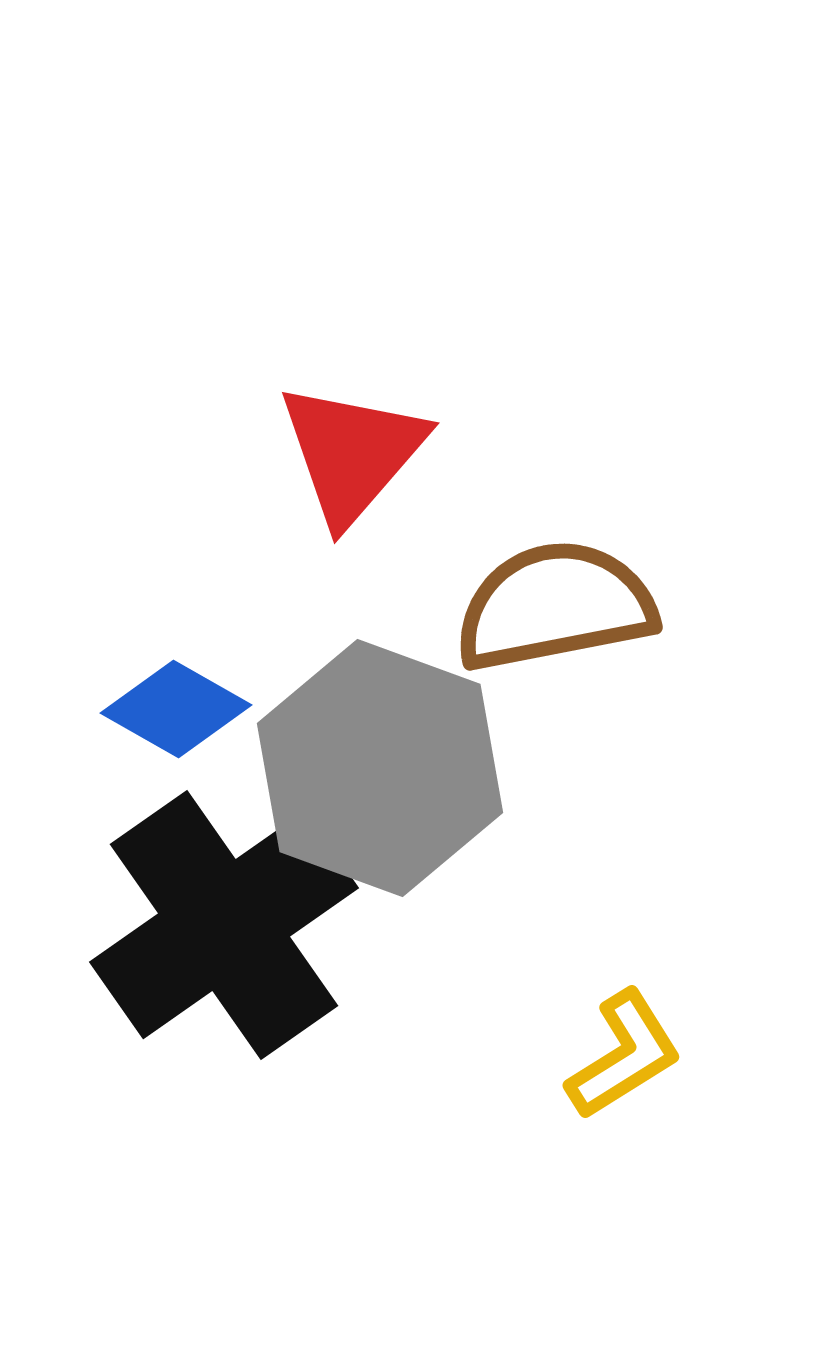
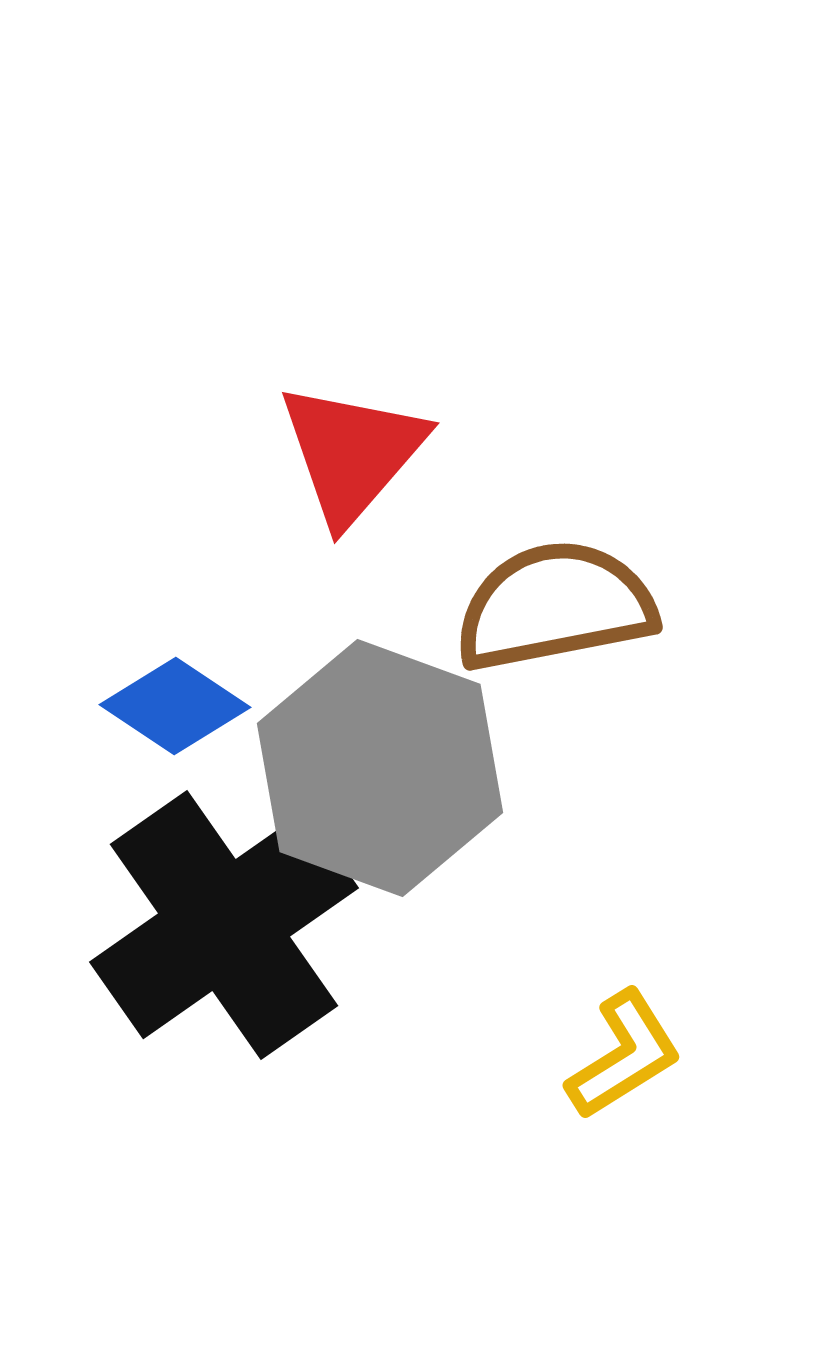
blue diamond: moved 1 px left, 3 px up; rotated 4 degrees clockwise
